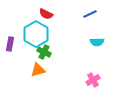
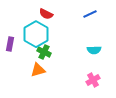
cyan semicircle: moved 3 px left, 8 px down
